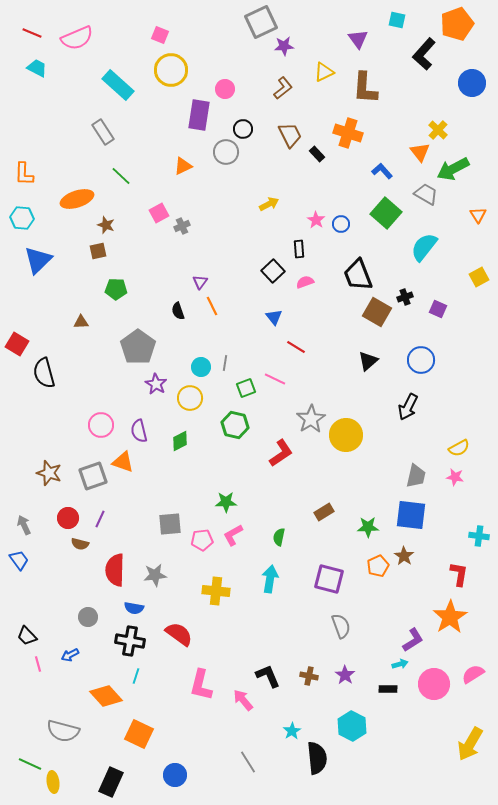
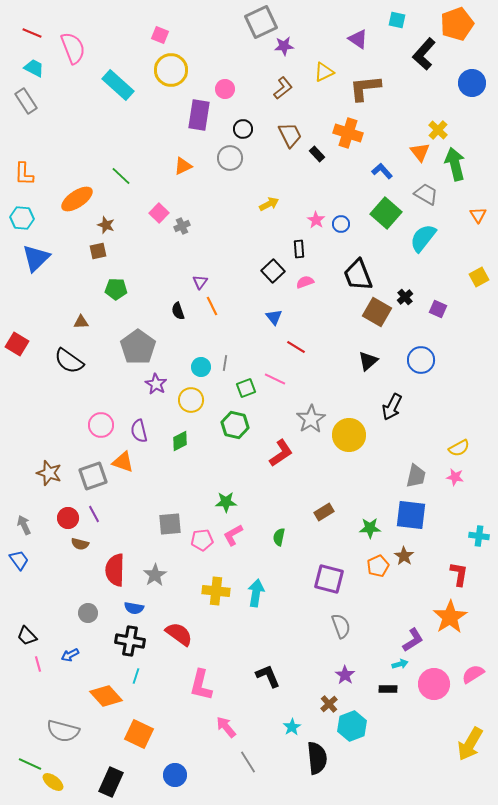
pink semicircle at (77, 38): moved 4 px left, 10 px down; rotated 88 degrees counterclockwise
purple triangle at (358, 39): rotated 20 degrees counterclockwise
cyan trapezoid at (37, 68): moved 3 px left
brown L-shape at (365, 88): rotated 80 degrees clockwise
gray rectangle at (103, 132): moved 77 px left, 31 px up
gray circle at (226, 152): moved 4 px right, 6 px down
green arrow at (453, 169): moved 2 px right, 5 px up; rotated 104 degrees clockwise
orange ellipse at (77, 199): rotated 16 degrees counterclockwise
pink square at (159, 213): rotated 18 degrees counterclockwise
cyan semicircle at (424, 247): moved 1 px left, 9 px up
blue triangle at (38, 260): moved 2 px left, 2 px up
black cross at (405, 297): rotated 21 degrees counterclockwise
black semicircle at (44, 373): moved 25 px right, 12 px up; rotated 40 degrees counterclockwise
yellow circle at (190, 398): moved 1 px right, 2 px down
black arrow at (408, 407): moved 16 px left
yellow circle at (346, 435): moved 3 px right
purple line at (100, 519): moved 6 px left, 5 px up; rotated 54 degrees counterclockwise
green star at (368, 527): moved 2 px right, 1 px down
gray star at (155, 575): rotated 25 degrees counterclockwise
cyan arrow at (270, 579): moved 14 px left, 14 px down
gray circle at (88, 617): moved 4 px up
brown cross at (309, 676): moved 20 px right, 28 px down; rotated 36 degrees clockwise
pink arrow at (243, 700): moved 17 px left, 27 px down
cyan hexagon at (352, 726): rotated 12 degrees clockwise
cyan star at (292, 731): moved 4 px up
yellow ellipse at (53, 782): rotated 45 degrees counterclockwise
